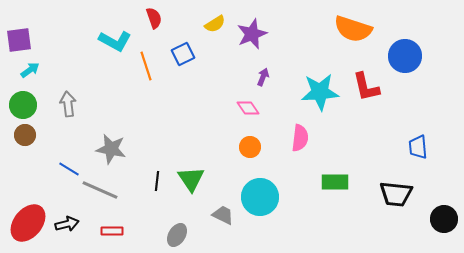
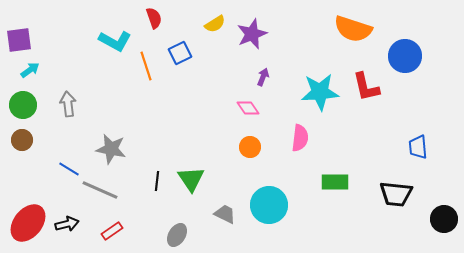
blue square: moved 3 px left, 1 px up
brown circle: moved 3 px left, 5 px down
cyan circle: moved 9 px right, 8 px down
gray trapezoid: moved 2 px right, 1 px up
red rectangle: rotated 35 degrees counterclockwise
